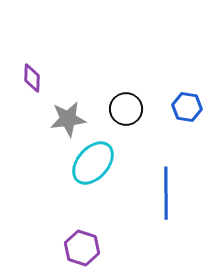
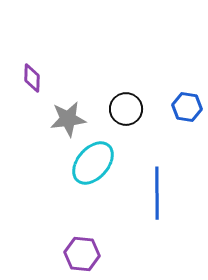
blue line: moved 9 px left
purple hexagon: moved 6 px down; rotated 12 degrees counterclockwise
